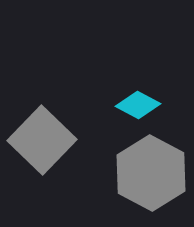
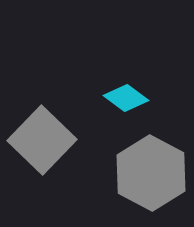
cyan diamond: moved 12 px left, 7 px up; rotated 9 degrees clockwise
